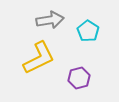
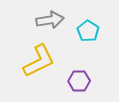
yellow L-shape: moved 3 px down
purple hexagon: moved 3 px down; rotated 15 degrees clockwise
